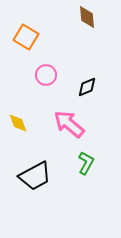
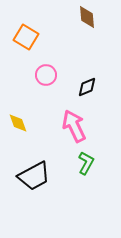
pink arrow: moved 5 px right, 2 px down; rotated 24 degrees clockwise
black trapezoid: moved 1 px left
